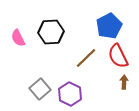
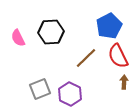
gray square: rotated 20 degrees clockwise
